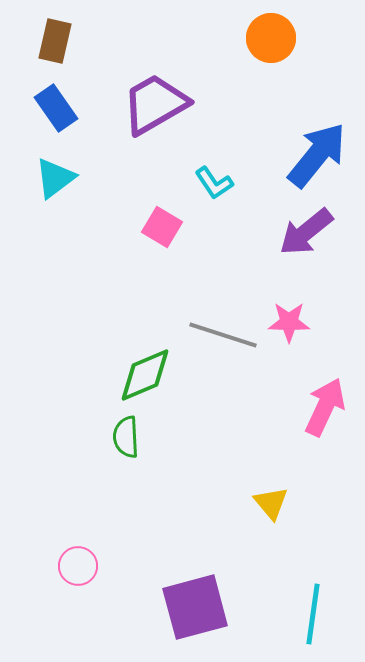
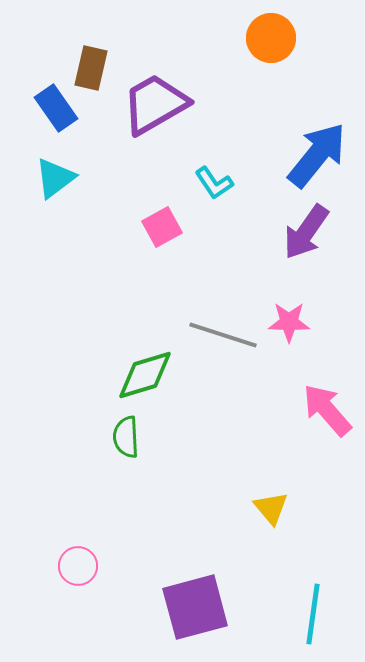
brown rectangle: moved 36 px right, 27 px down
pink square: rotated 30 degrees clockwise
purple arrow: rotated 16 degrees counterclockwise
green diamond: rotated 6 degrees clockwise
pink arrow: moved 2 px right, 3 px down; rotated 66 degrees counterclockwise
yellow triangle: moved 5 px down
